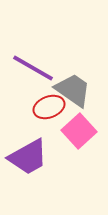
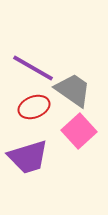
red ellipse: moved 15 px left
purple trapezoid: rotated 12 degrees clockwise
